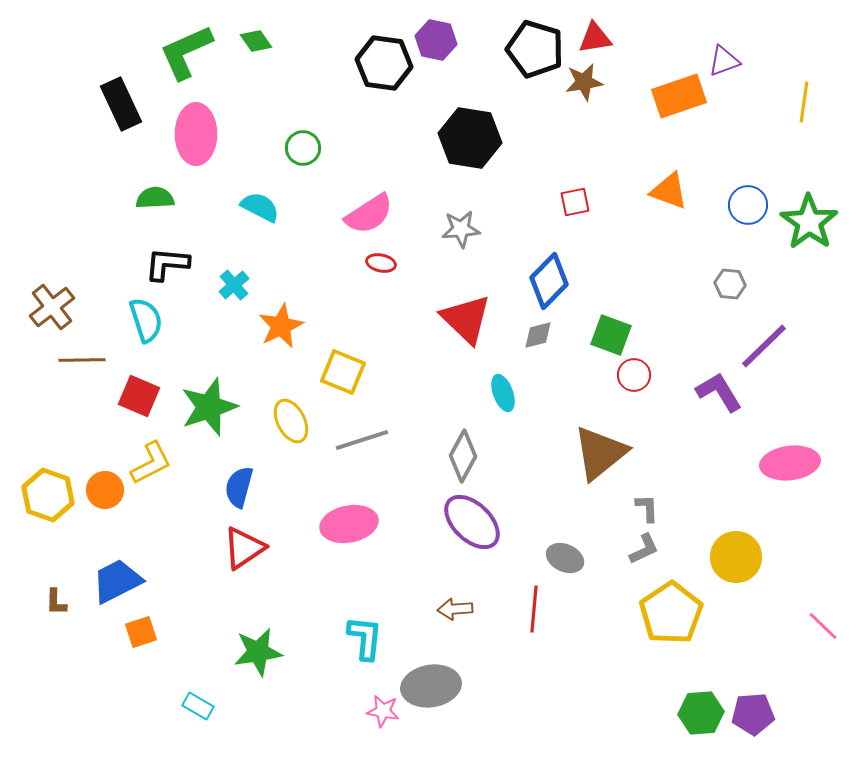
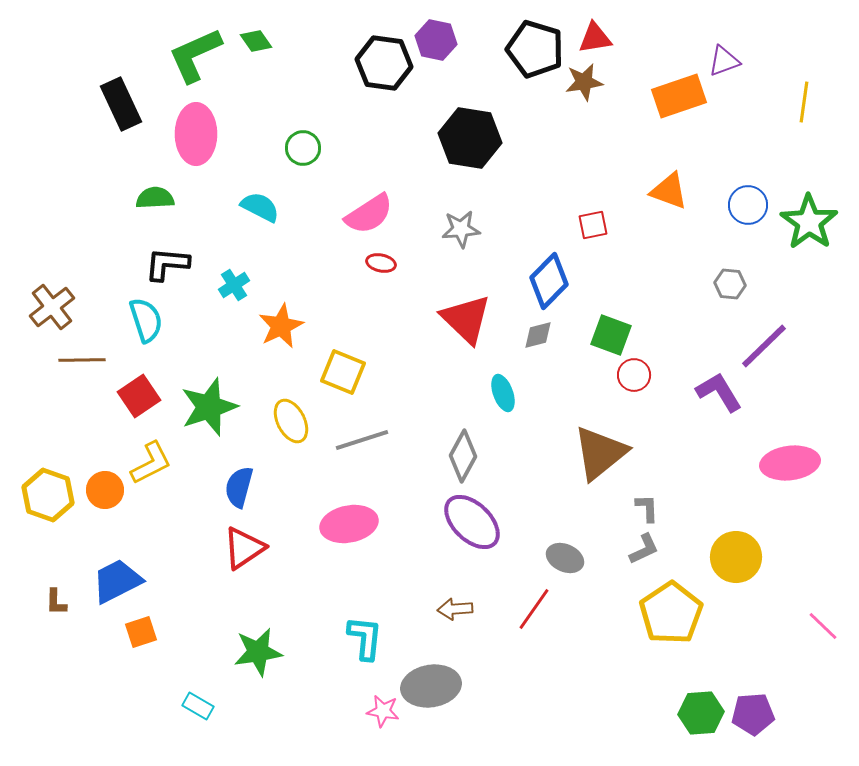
green L-shape at (186, 52): moved 9 px right, 3 px down
red square at (575, 202): moved 18 px right, 23 px down
cyan cross at (234, 285): rotated 8 degrees clockwise
red square at (139, 396): rotated 33 degrees clockwise
red line at (534, 609): rotated 30 degrees clockwise
